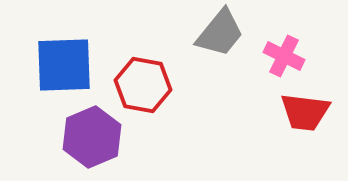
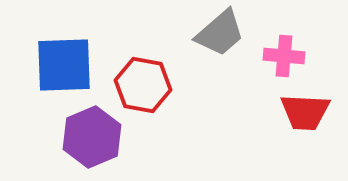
gray trapezoid: rotated 10 degrees clockwise
pink cross: rotated 21 degrees counterclockwise
red trapezoid: rotated 4 degrees counterclockwise
